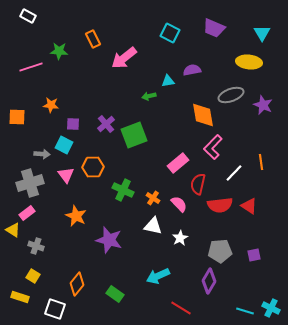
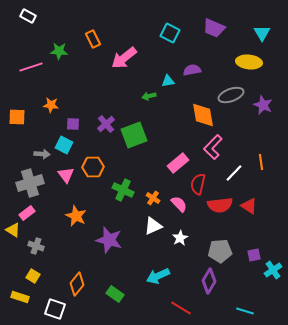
white triangle at (153, 226): rotated 36 degrees counterclockwise
cyan cross at (271, 308): moved 2 px right, 38 px up; rotated 30 degrees clockwise
